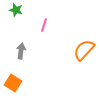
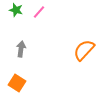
pink line: moved 5 px left, 13 px up; rotated 24 degrees clockwise
gray arrow: moved 2 px up
orange square: moved 4 px right
